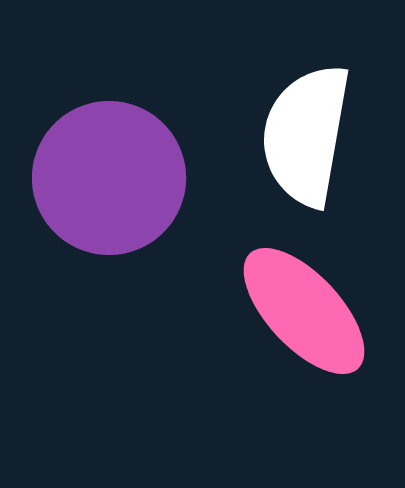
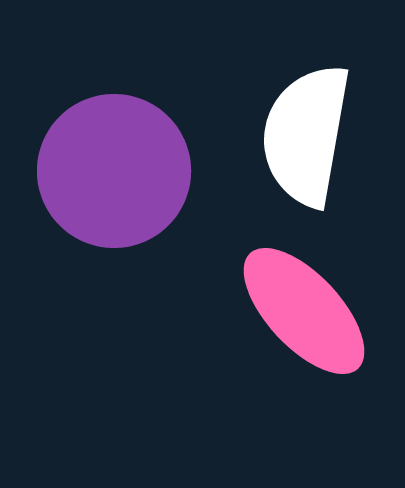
purple circle: moved 5 px right, 7 px up
